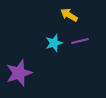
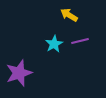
cyan star: moved 1 px down; rotated 12 degrees counterclockwise
